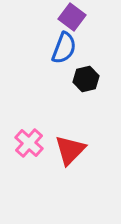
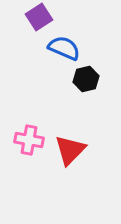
purple square: moved 33 px left; rotated 20 degrees clockwise
blue semicircle: rotated 88 degrees counterclockwise
pink cross: moved 3 px up; rotated 32 degrees counterclockwise
